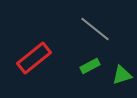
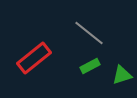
gray line: moved 6 px left, 4 px down
